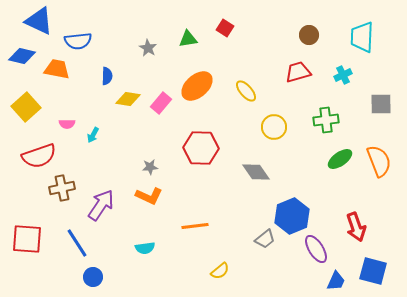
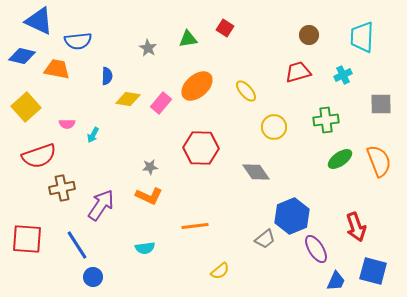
blue line at (77, 243): moved 2 px down
